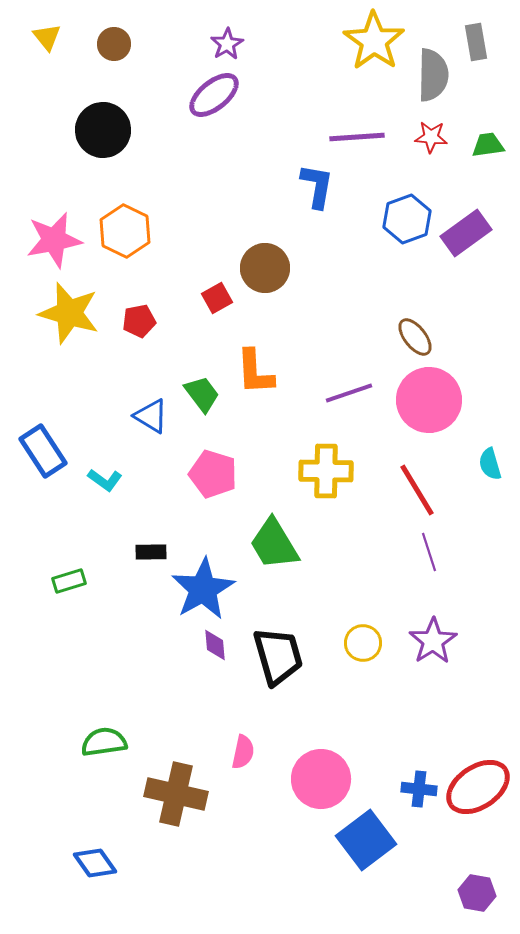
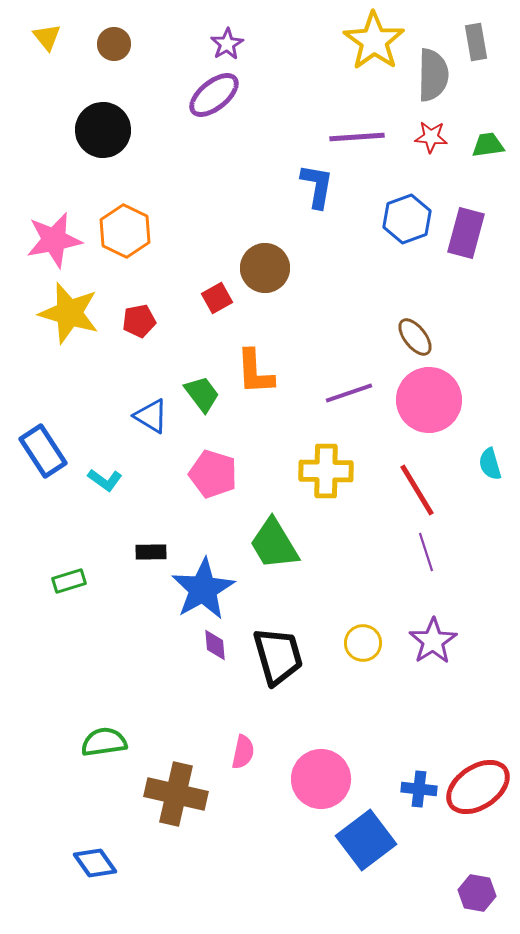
purple rectangle at (466, 233): rotated 39 degrees counterclockwise
purple line at (429, 552): moved 3 px left
